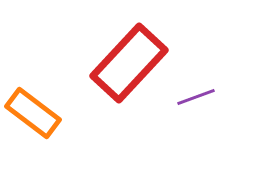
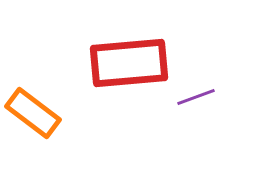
red rectangle: rotated 42 degrees clockwise
